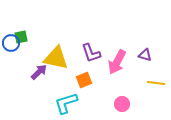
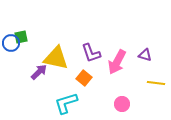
orange square: moved 2 px up; rotated 28 degrees counterclockwise
